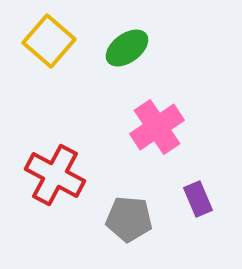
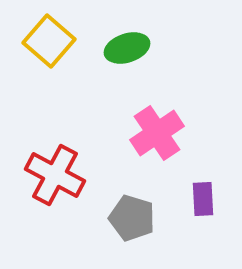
green ellipse: rotated 18 degrees clockwise
pink cross: moved 6 px down
purple rectangle: moved 5 px right; rotated 20 degrees clockwise
gray pentagon: moved 3 px right, 1 px up; rotated 12 degrees clockwise
